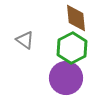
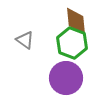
brown diamond: moved 3 px down
green hexagon: moved 5 px up; rotated 12 degrees counterclockwise
